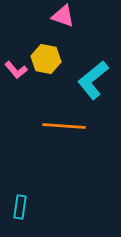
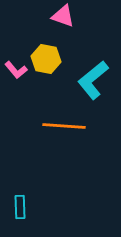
cyan rectangle: rotated 10 degrees counterclockwise
